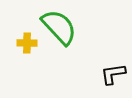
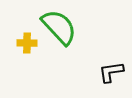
black L-shape: moved 2 px left, 2 px up
